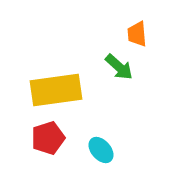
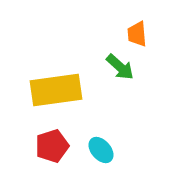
green arrow: moved 1 px right
red pentagon: moved 4 px right, 8 px down
